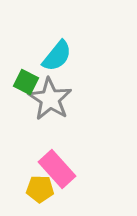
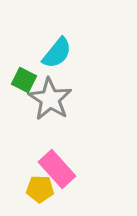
cyan semicircle: moved 3 px up
green square: moved 2 px left, 2 px up
